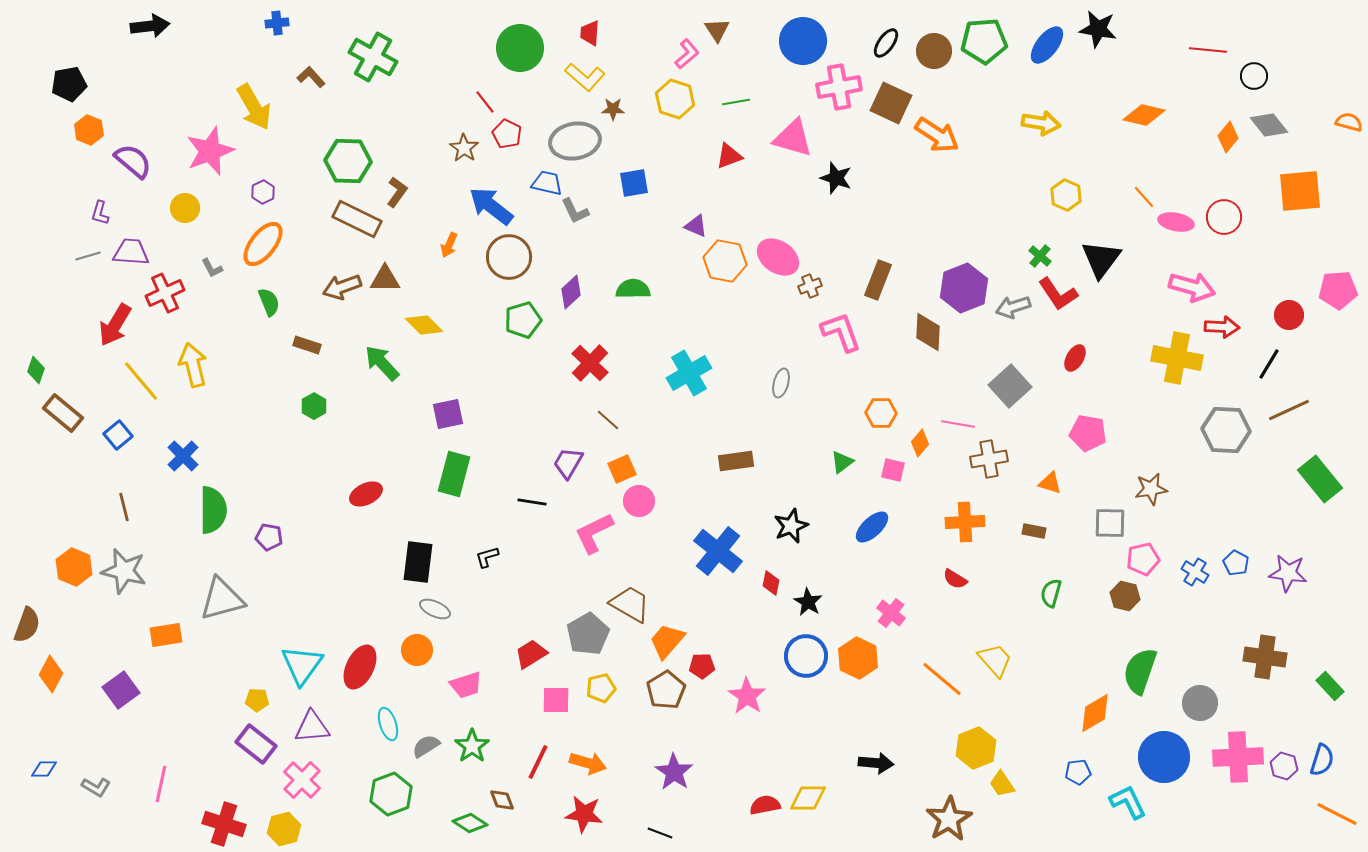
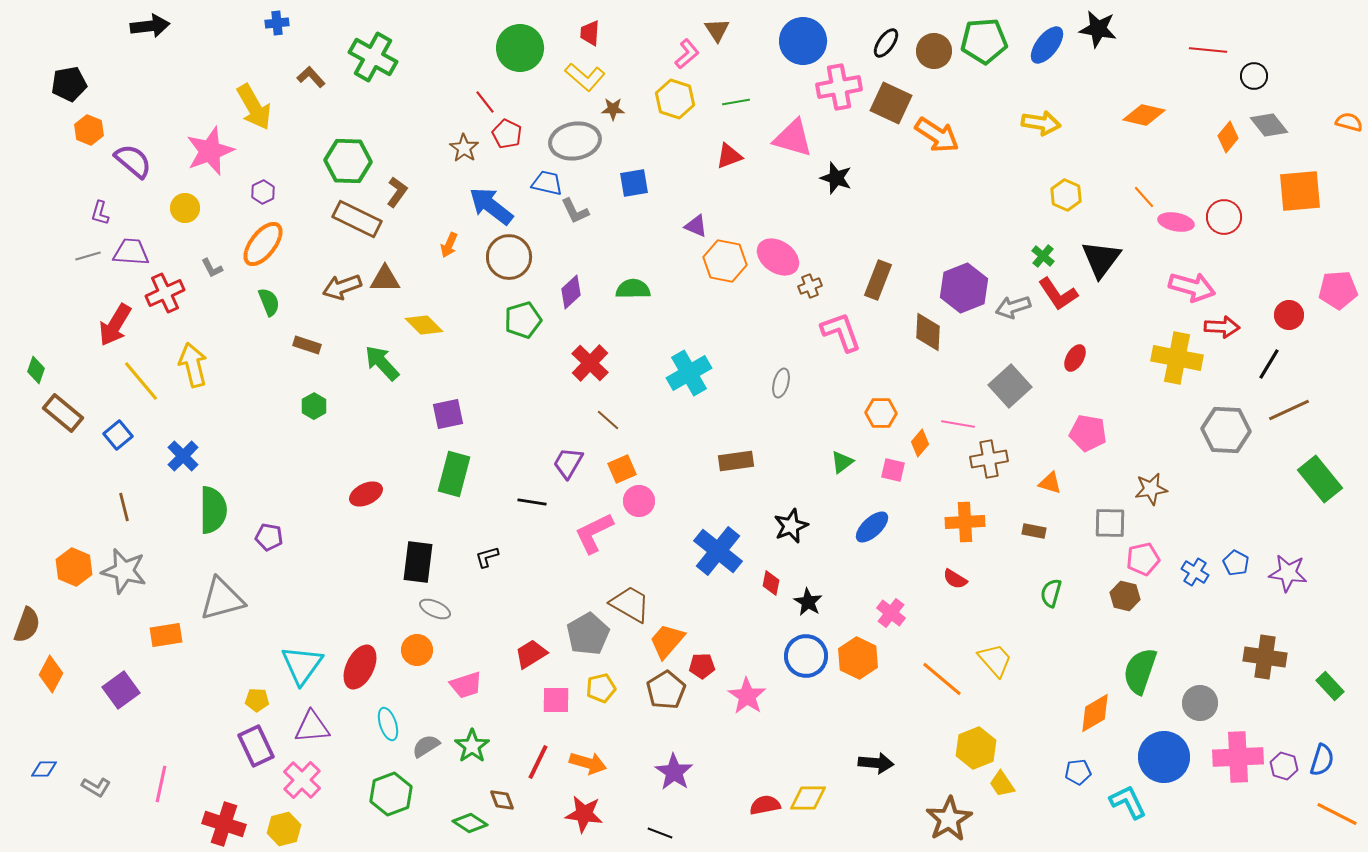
green cross at (1040, 256): moved 3 px right
purple rectangle at (256, 744): moved 2 px down; rotated 27 degrees clockwise
